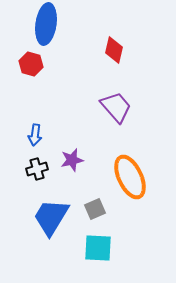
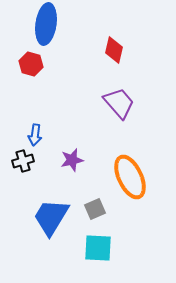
purple trapezoid: moved 3 px right, 4 px up
black cross: moved 14 px left, 8 px up
